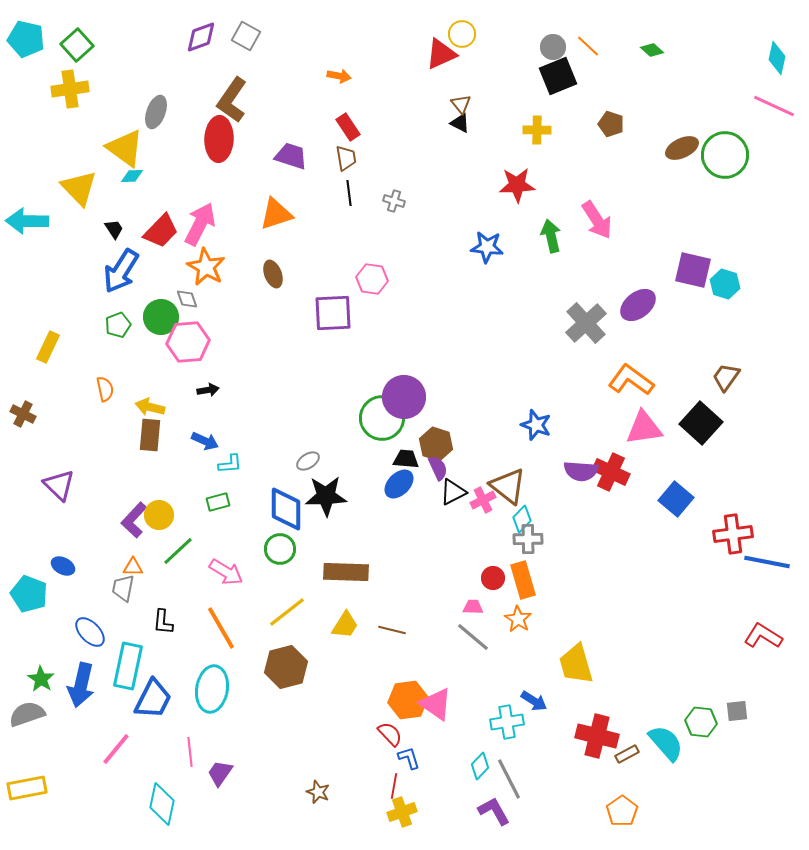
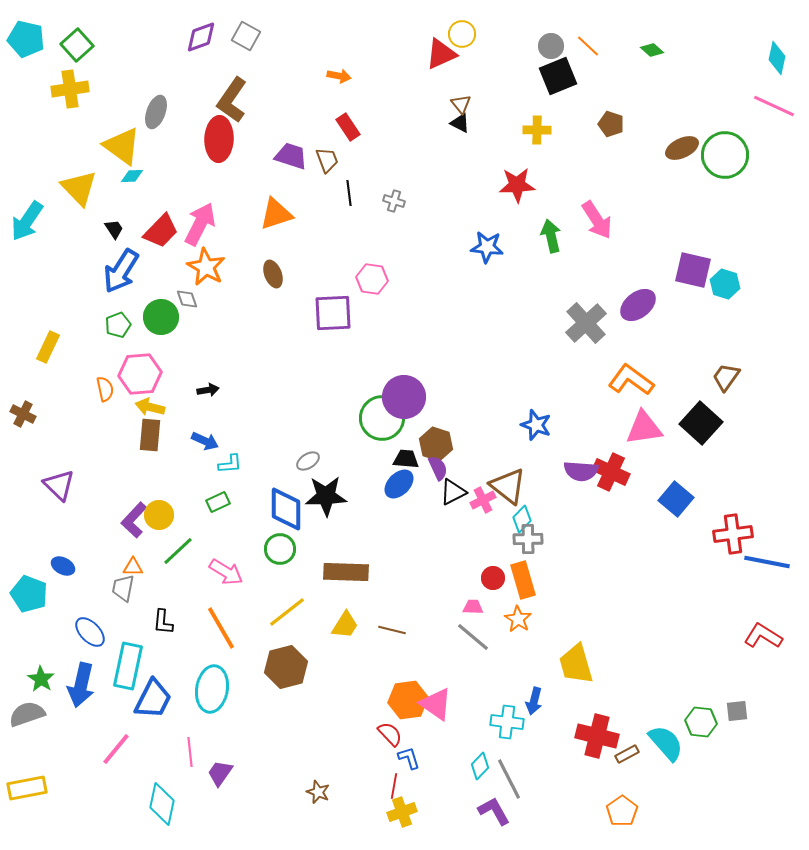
gray circle at (553, 47): moved 2 px left, 1 px up
yellow triangle at (125, 148): moved 3 px left, 2 px up
brown trapezoid at (346, 158): moved 19 px left, 2 px down; rotated 12 degrees counterclockwise
cyan arrow at (27, 221): rotated 57 degrees counterclockwise
pink hexagon at (188, 342): moved 48 px left, 32 px down
green rectangle at (218, 502): rotated 10 degrees counterclockwise
blue arrow at (534, 701): rotated 72 degrees clockwise
cyan cross at (507, 722): rotated 16 degrees clockwise
